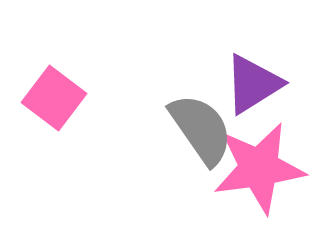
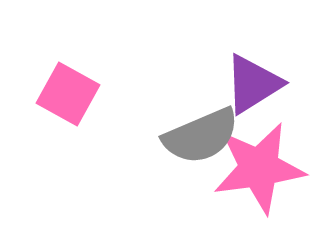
pink square: moved 14 px right, 4 px up; rotated 8 degrees counterclockwise
gray semicircle: moved 7 px down; rotated 102 degrees clockwise
